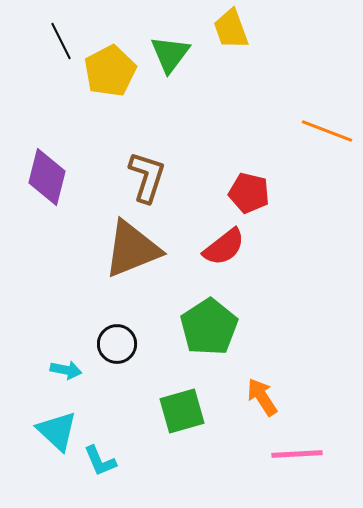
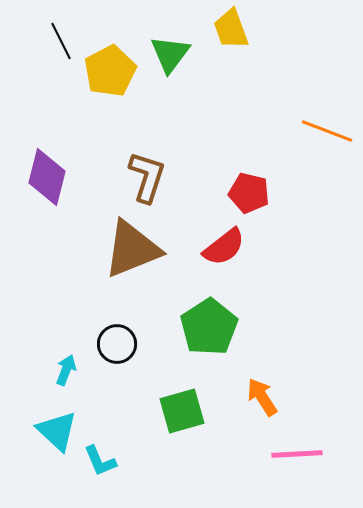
cyan arrow: rotated 80 degrees counterclockwise
